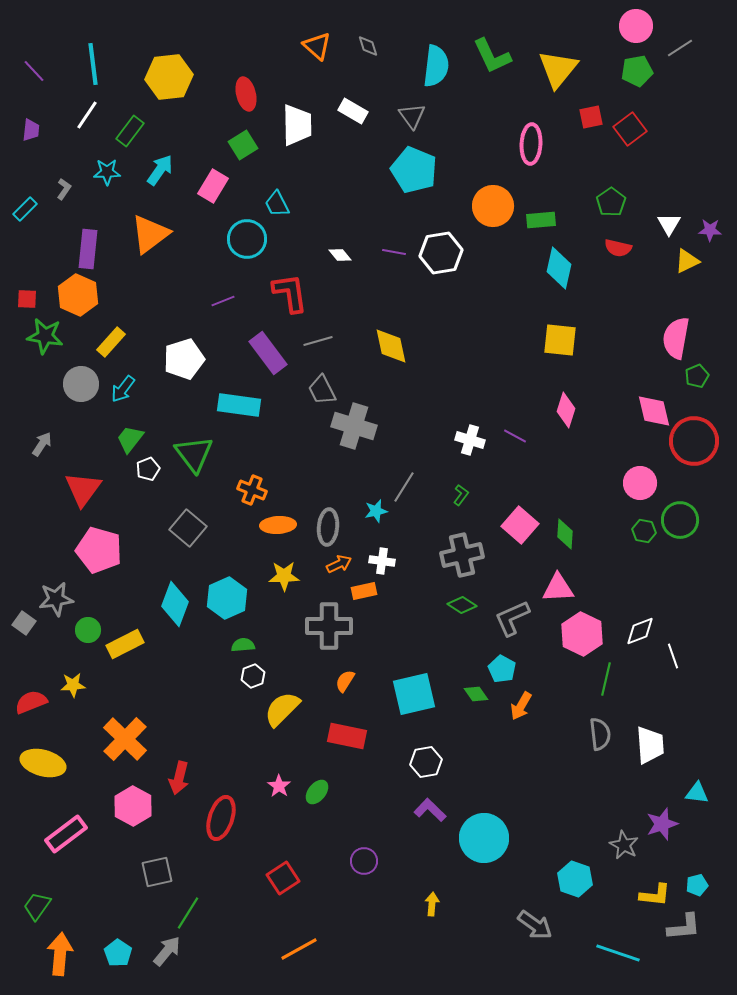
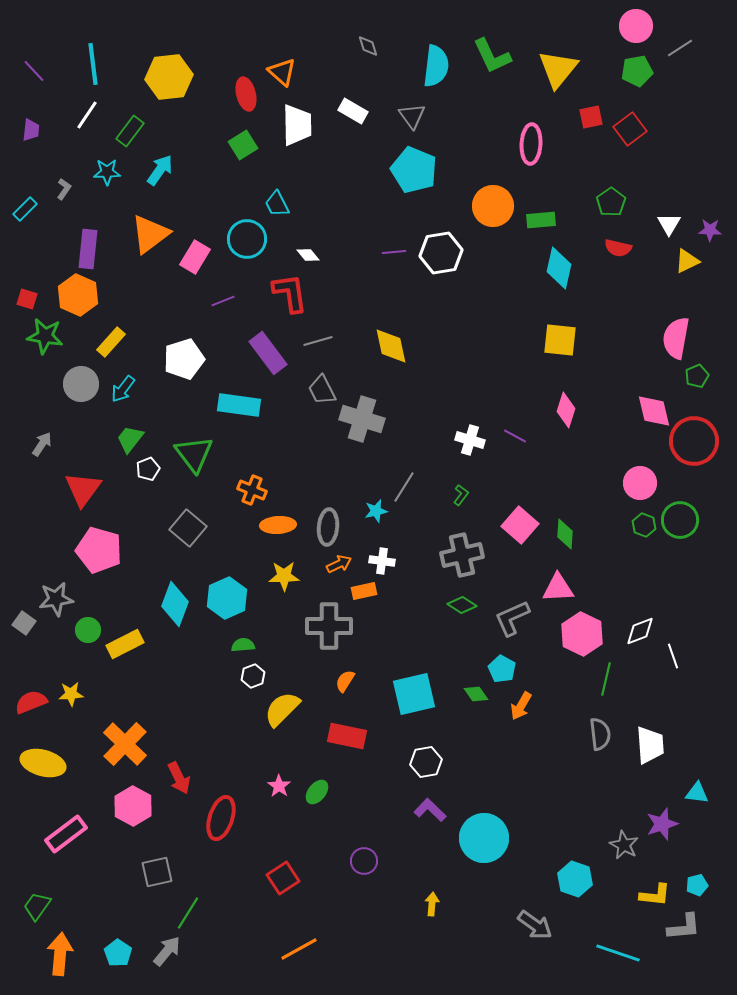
orange triangle at (317, 46): moved 35 px left, 26 px down
pink rectangle at (213, 186): moved 18 px left, 71 px down
purple line at (394, 252): rotated 15 degrees counterclockwise
white diamond at (340, 255): moved 32 px left
red square at (27, 299): rotated 15 degrees clockwise
gray cross at (354, 426): moved 8 px right, 7 px up
green hexagon at (644, 531): moved 6 px up; rotated 10 degrees clockwise
yellow star at (73, 685): moved 2 px left, 9 px down
orange cross at (125, 739): moved 5 px down
red arrow at (179, 778): rotated 40 degrees counterclockwise
